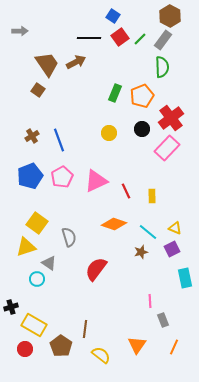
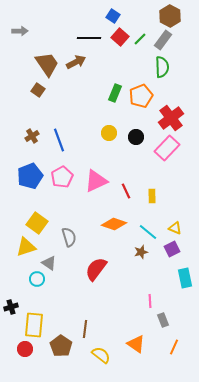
red square at (120, 37): rotated 12 degrees counterclockwise
orange pentagon at (142, 96): moved 1 px left
black circle at (142, 129): moved 6 px left, 8 px down
yellow rectangle at (34, 325): rotated 65 degrees clockwise
orange triangle at (137, 345): moved 1 px left, 1 px up; rotated 30 degrees counterclockwise
